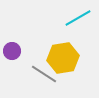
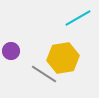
purple circle: moved 1 px left
